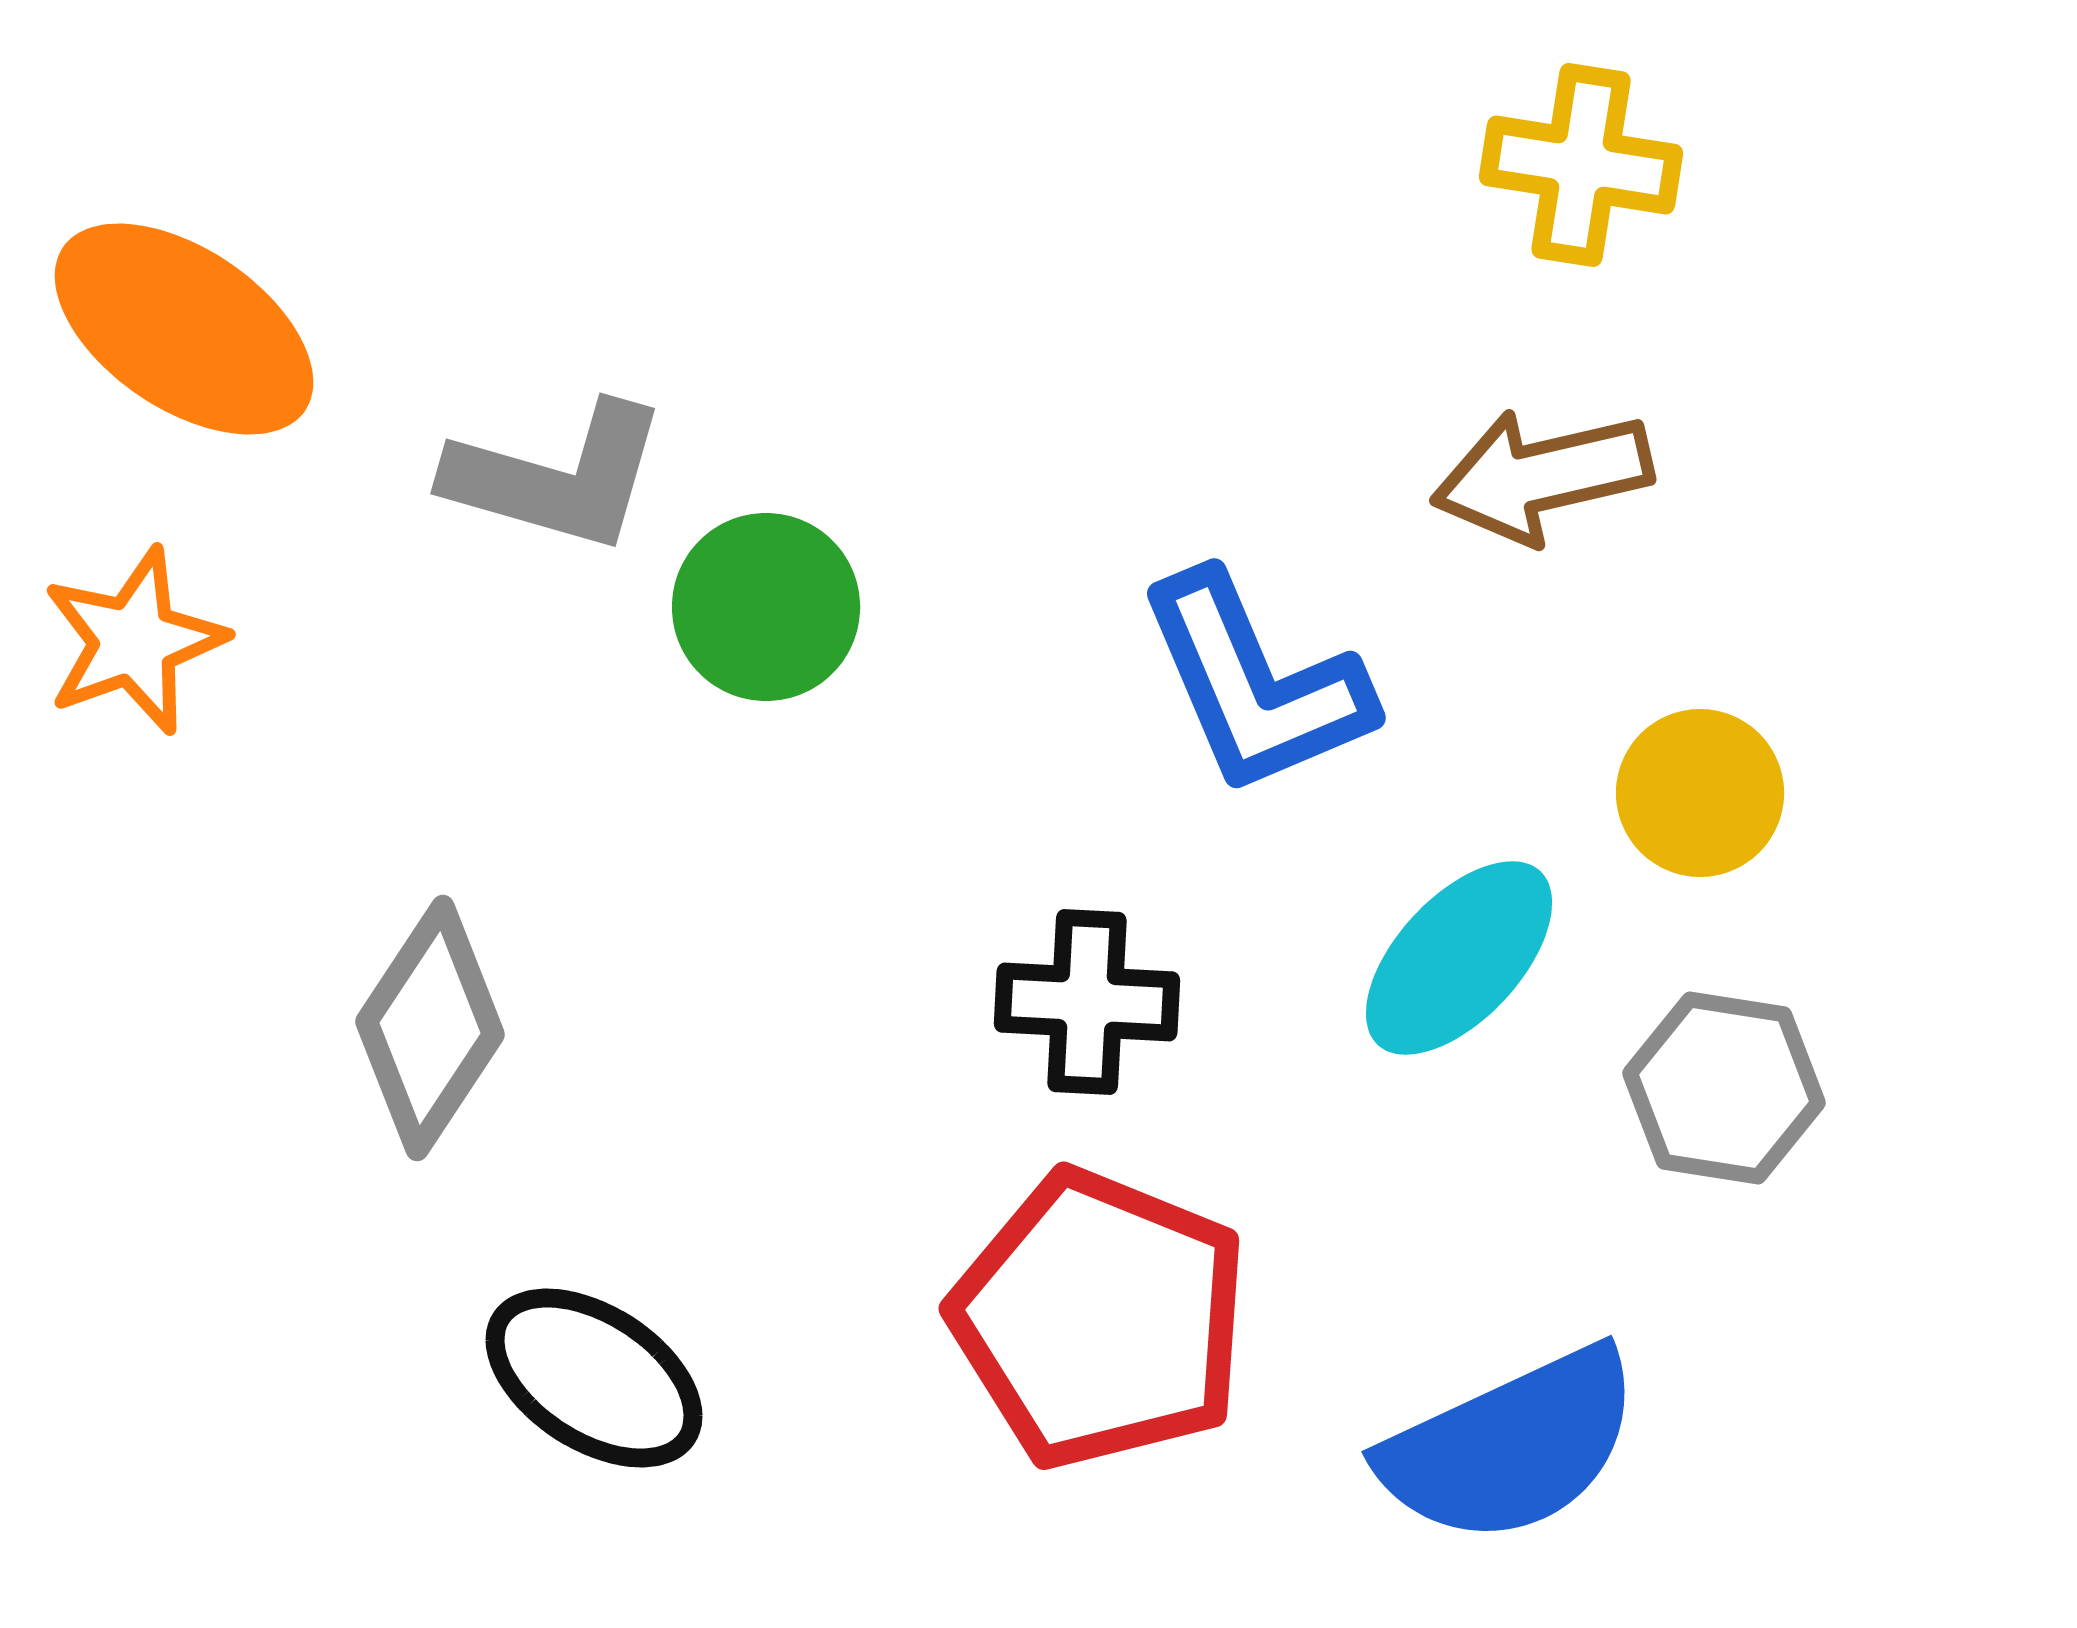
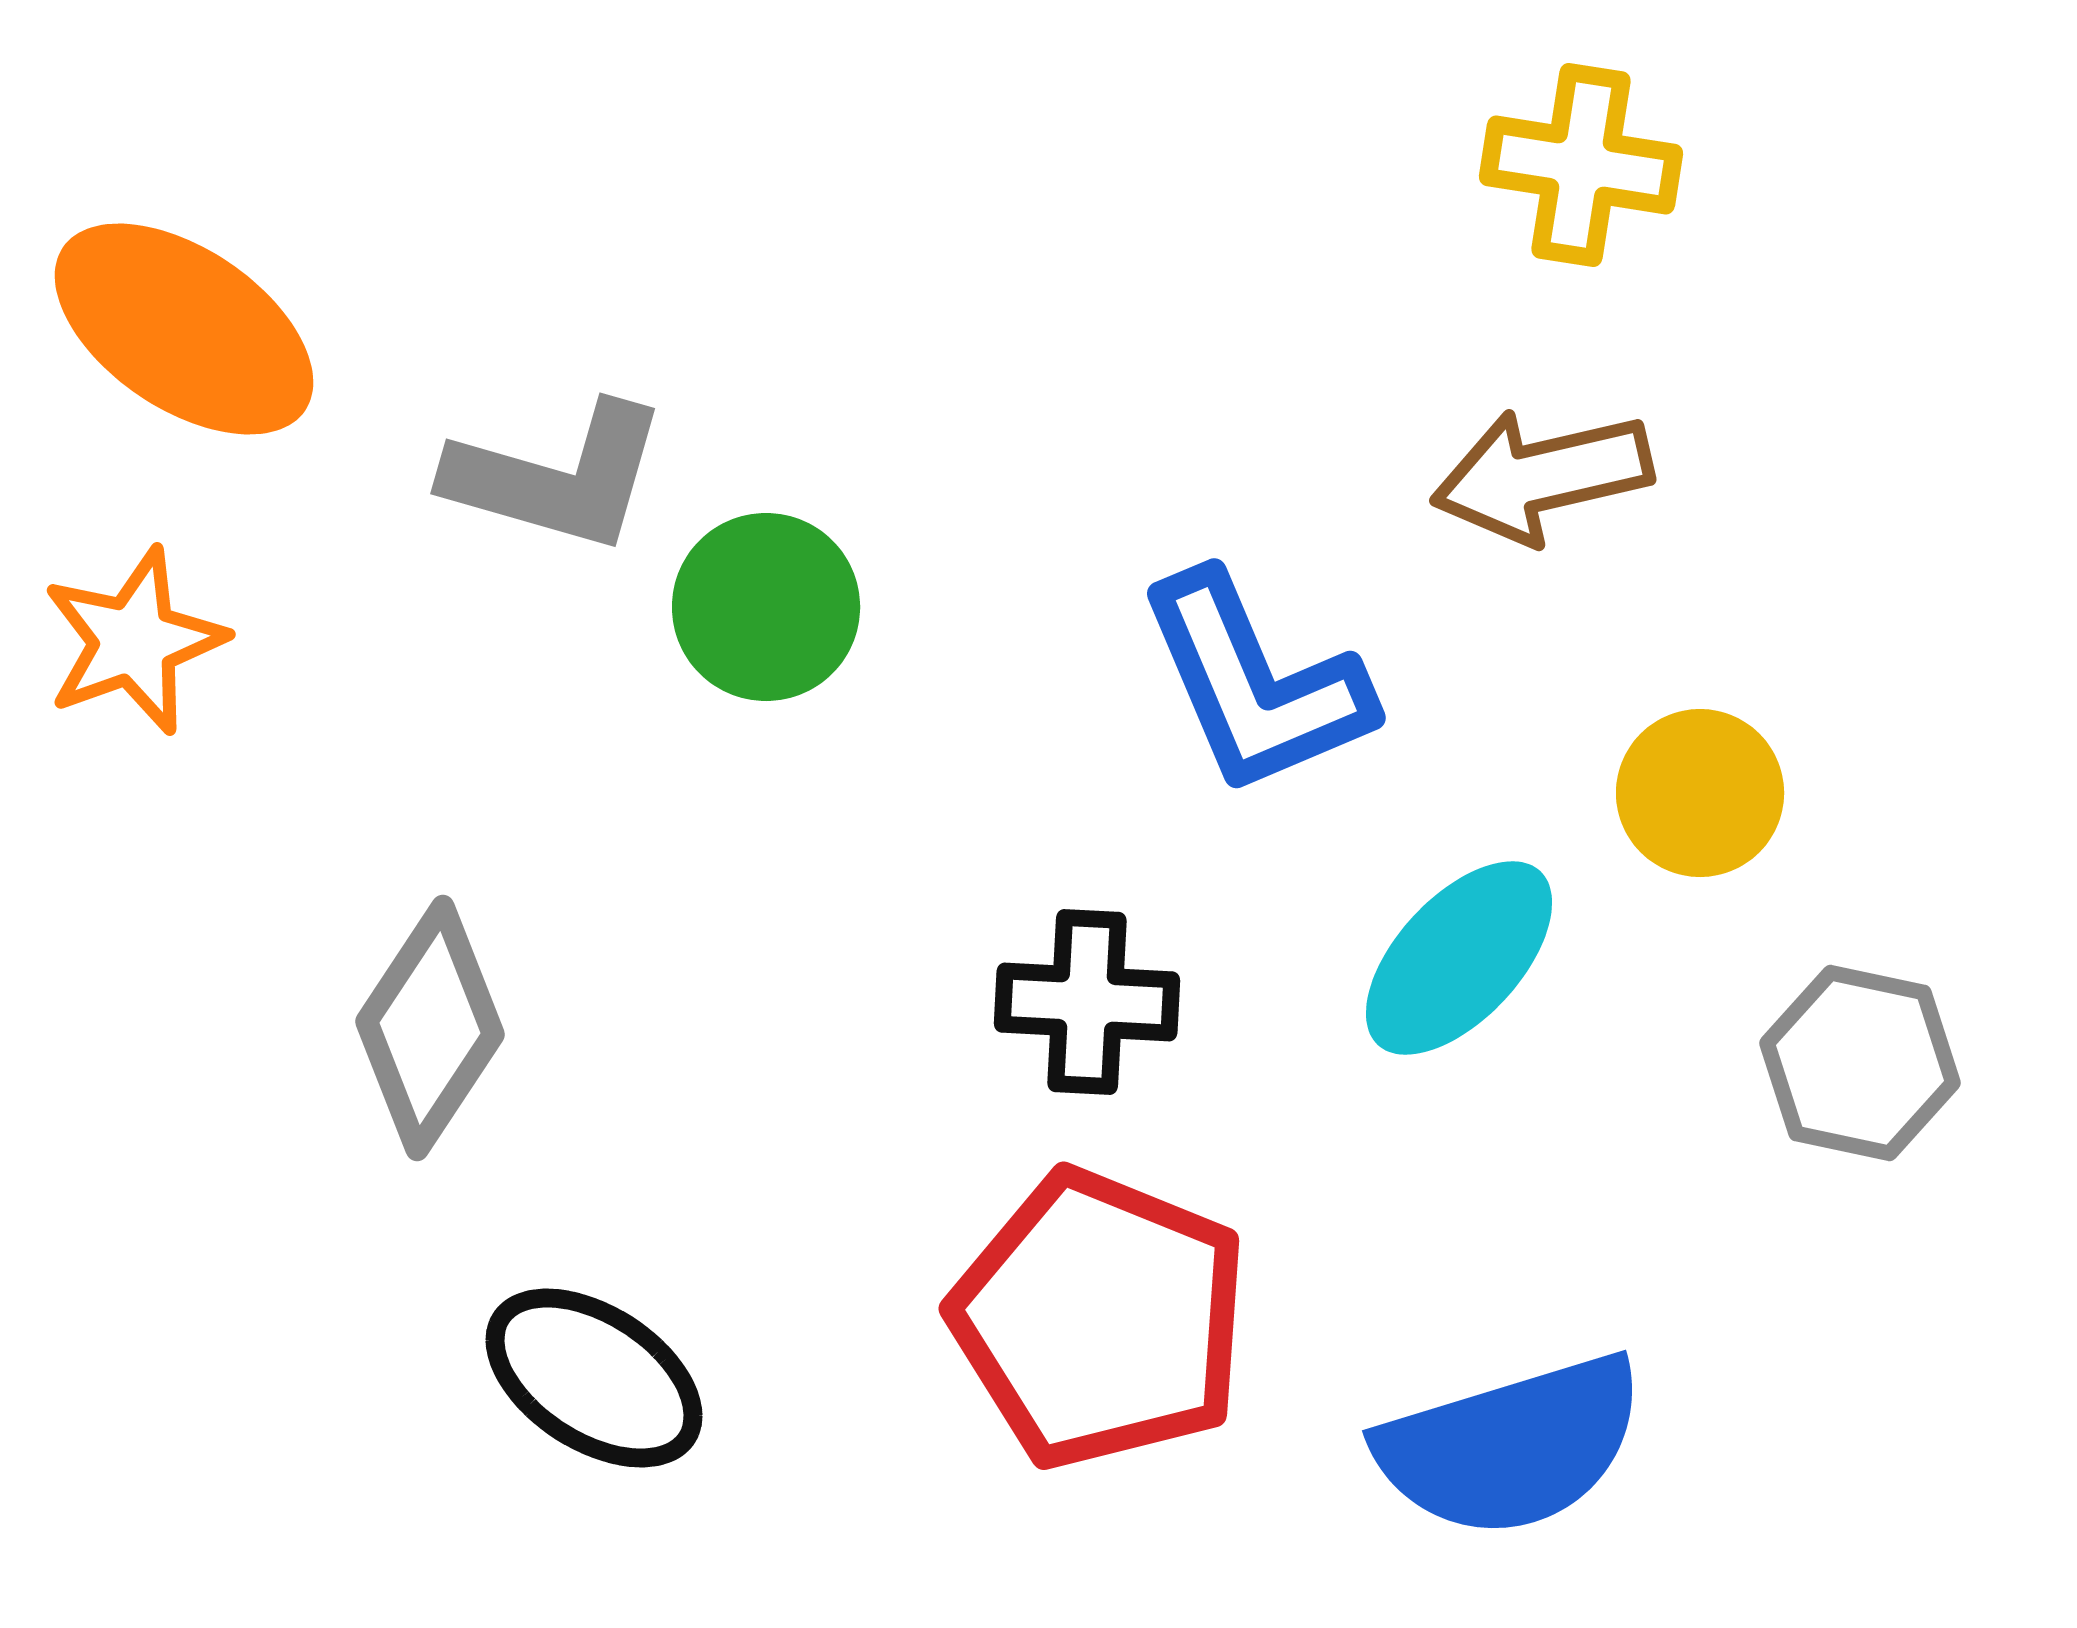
gray hexagon: moved 136 px right, 25 px up; rotated 3 degrees clockwise
blue semicircle: rotated 8 degrees clockwise
